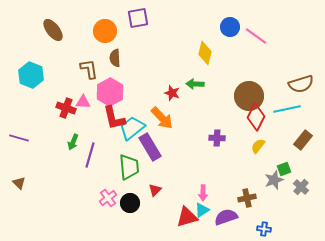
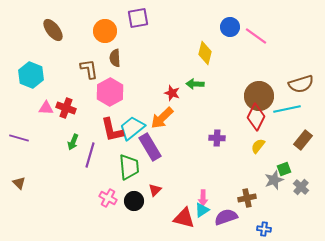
brown circle at (249, 96): moved 10 px right
pink triangle at (83, 102): moved 37 px left, 6 px down
red L-shape at (114, 118): moved 2 px left, 12 px down
orange arrow at (162, 118): rotated 90 degrees clockwise
pink arrow at (203, 193): moved 5 px down
pink cross at (108, 198): rotated 24 degrees counterclockwise
black circle at (130, 203): moved 4 px right, 2 px up
red triangle at (187, 217): moved 3 px left, 1 px down; rotated 30 degrees clockwise
